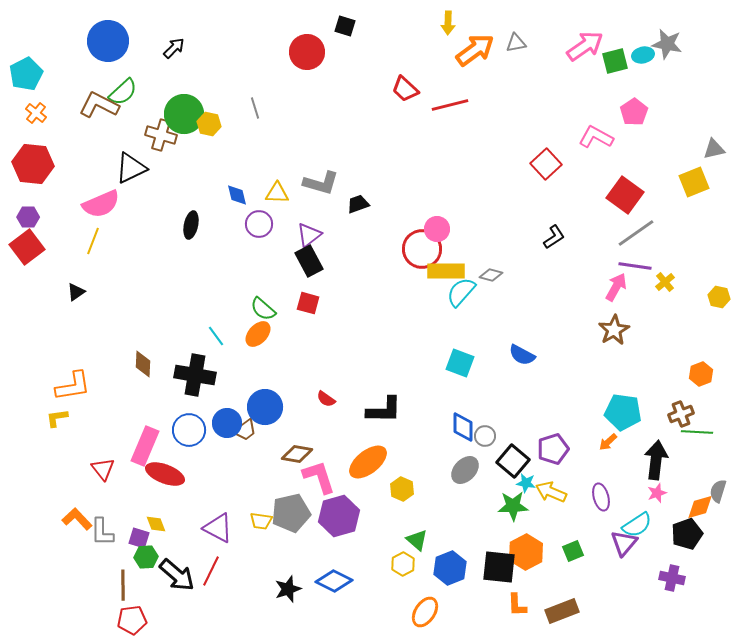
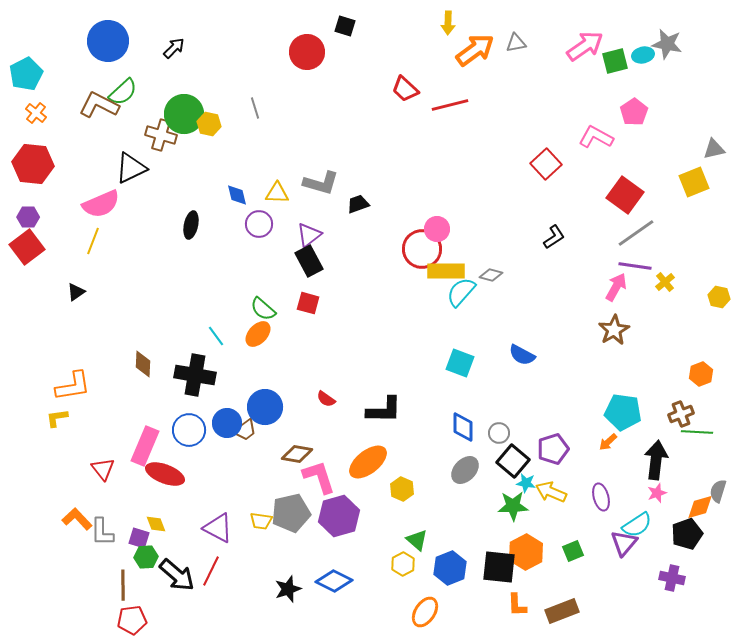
gray circle at (485, 436): moved 14 px right, 3 px up
